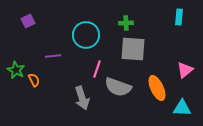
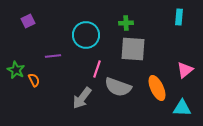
gray arrow: rotated 55 degrees clockwise
